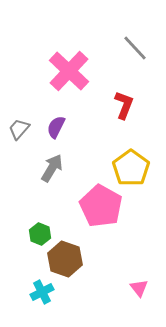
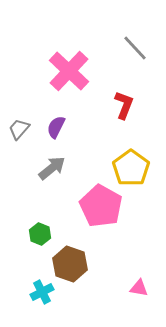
gray arrow: rotated 20 degrees clockwise
brown hexagon: moved 5 px right, 5 px down
pink triangle: rotated 42 degrees counterclockwise
